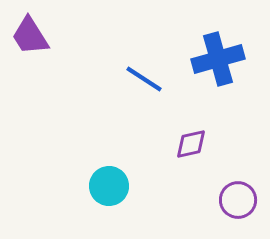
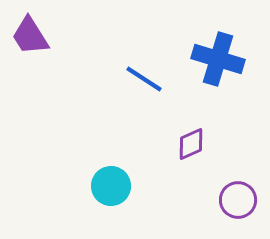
blue cross: rotated 33 degrees clockwise
purple diamond: rotated 12 degrees counterclockwise
cyan circle: moved 2 px right
